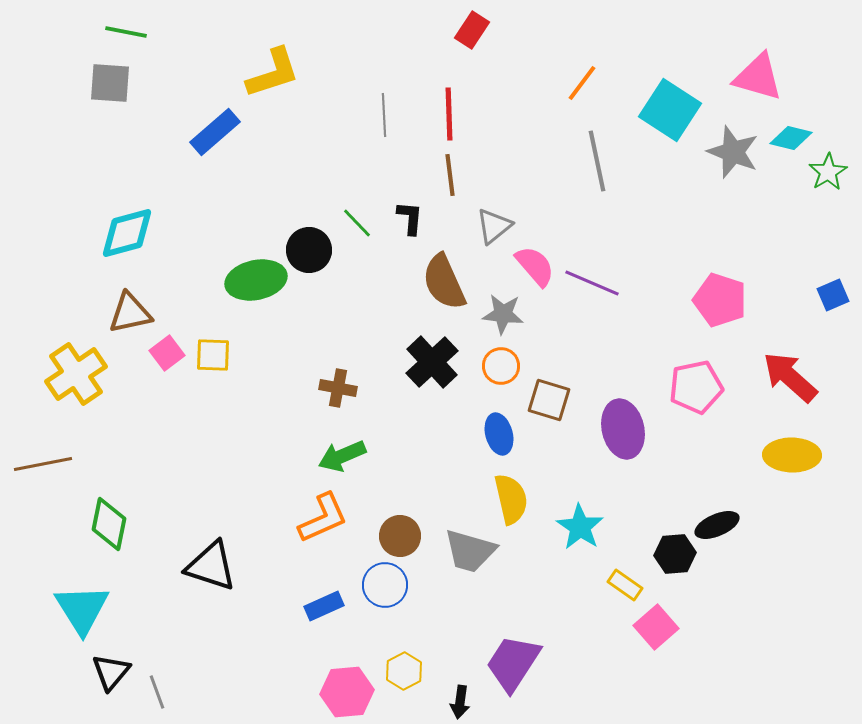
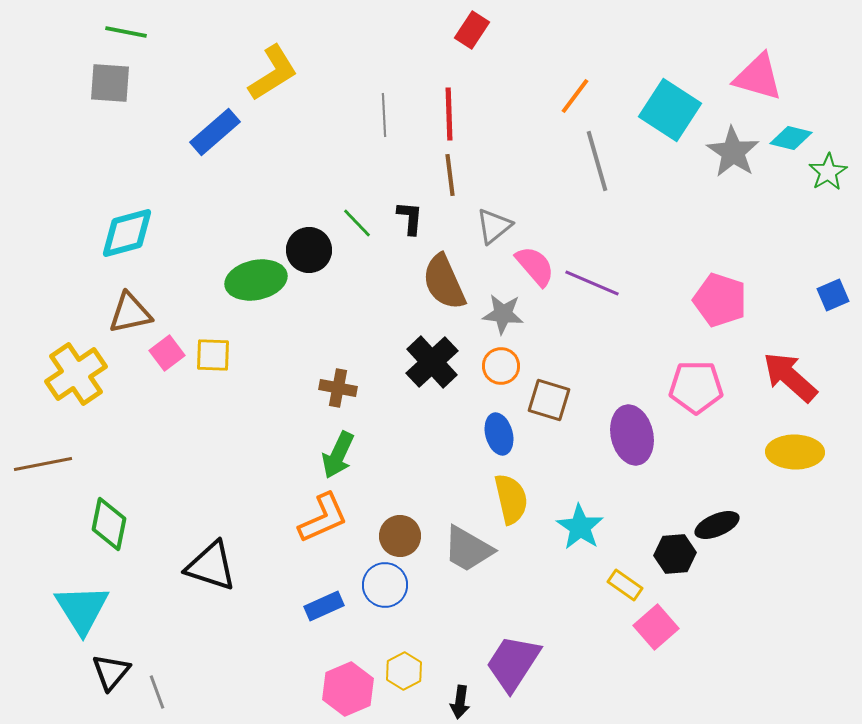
yellow L-shape at (273, 73): rotated 14 degrees counterclockwise
orange line at (582, 83): moved 7 px left, 13 px down
gray star at (733, 152): rotated 12 degrees clockwise
gray line at (597, 161): rotated 4 degrees counterclockwise
pink pentagon at (696, 387): rotated 12 degrees clockwise
purple ellipse at (623, 429): moved 9 px right, 6 px down
yellow ellipse at (792, 455): moved 3 px right, 3 px up
green arrow at (342, 456): moved 4 px left, 1 px up; rotated 42 degrees counterclockwise
gray trapezoid at (470, 551): moved 2 px left, 2 px up; rotated 14 degrees clockwise
pink hexagon at (347, 692): moved 1 px right, 3 px up; rotated 18 degrees counterclockwise
